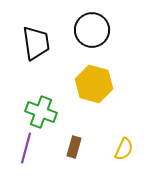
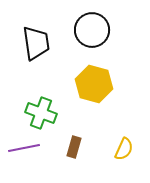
green cross: moved 1 px down
purple line: moved 2 px left; rotated 64 degrees clockwise
